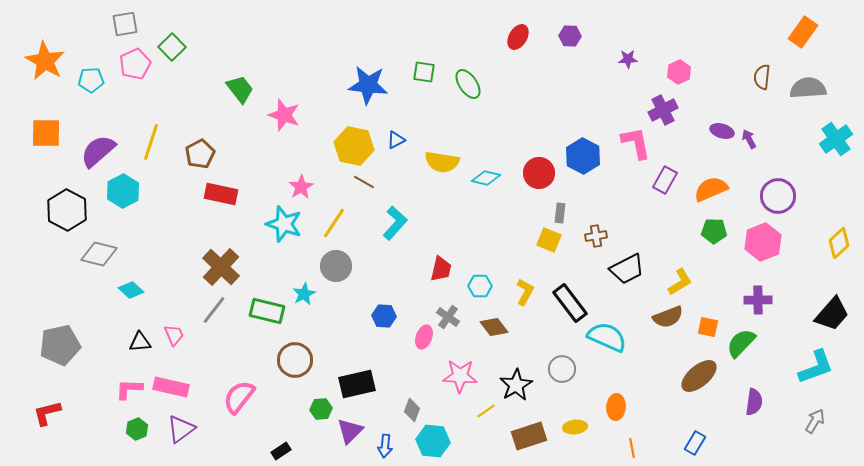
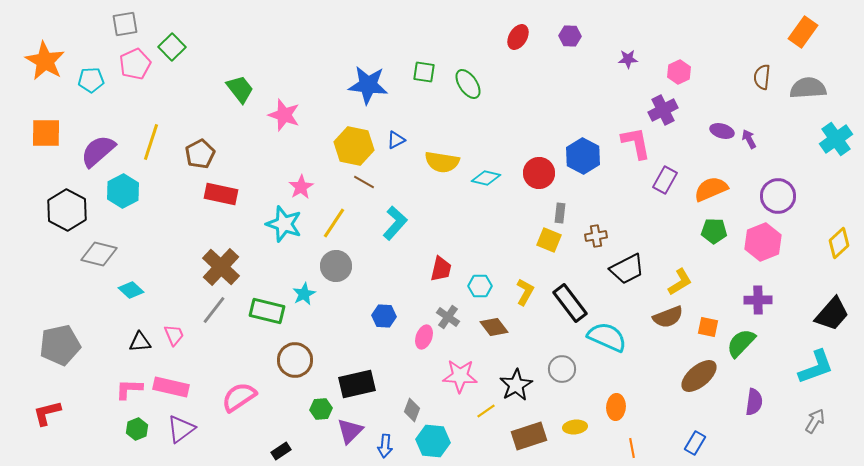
pink semicircle at (239, 397): rotated 18 degrees clockwise
